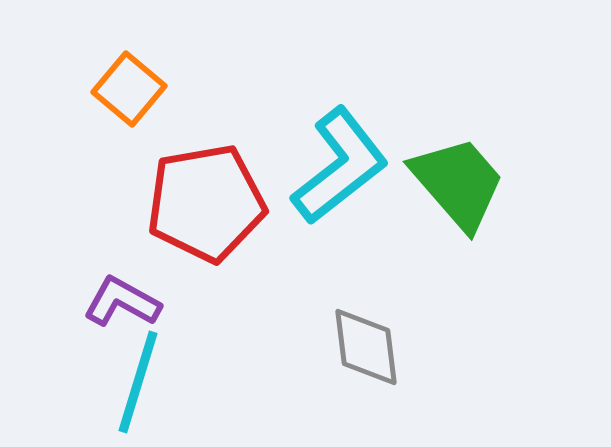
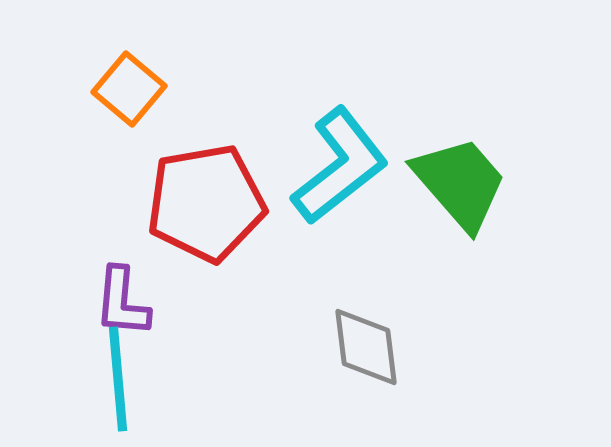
green trapezoid: moved 2 px right
purple L-shape: rotated 114 degrees counterclockwise
cyan line: moved 20 px left, 3 px up; rotated 22 degrees counterclockwise
